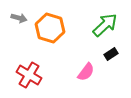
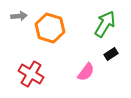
gray arrow: moved 2 px up; rotated 21 degrees counterclockwise
green arrow: moved 1 px up; rotated 16 degrees counterclockwise
red cross: moved 2 px right, 1 px up
